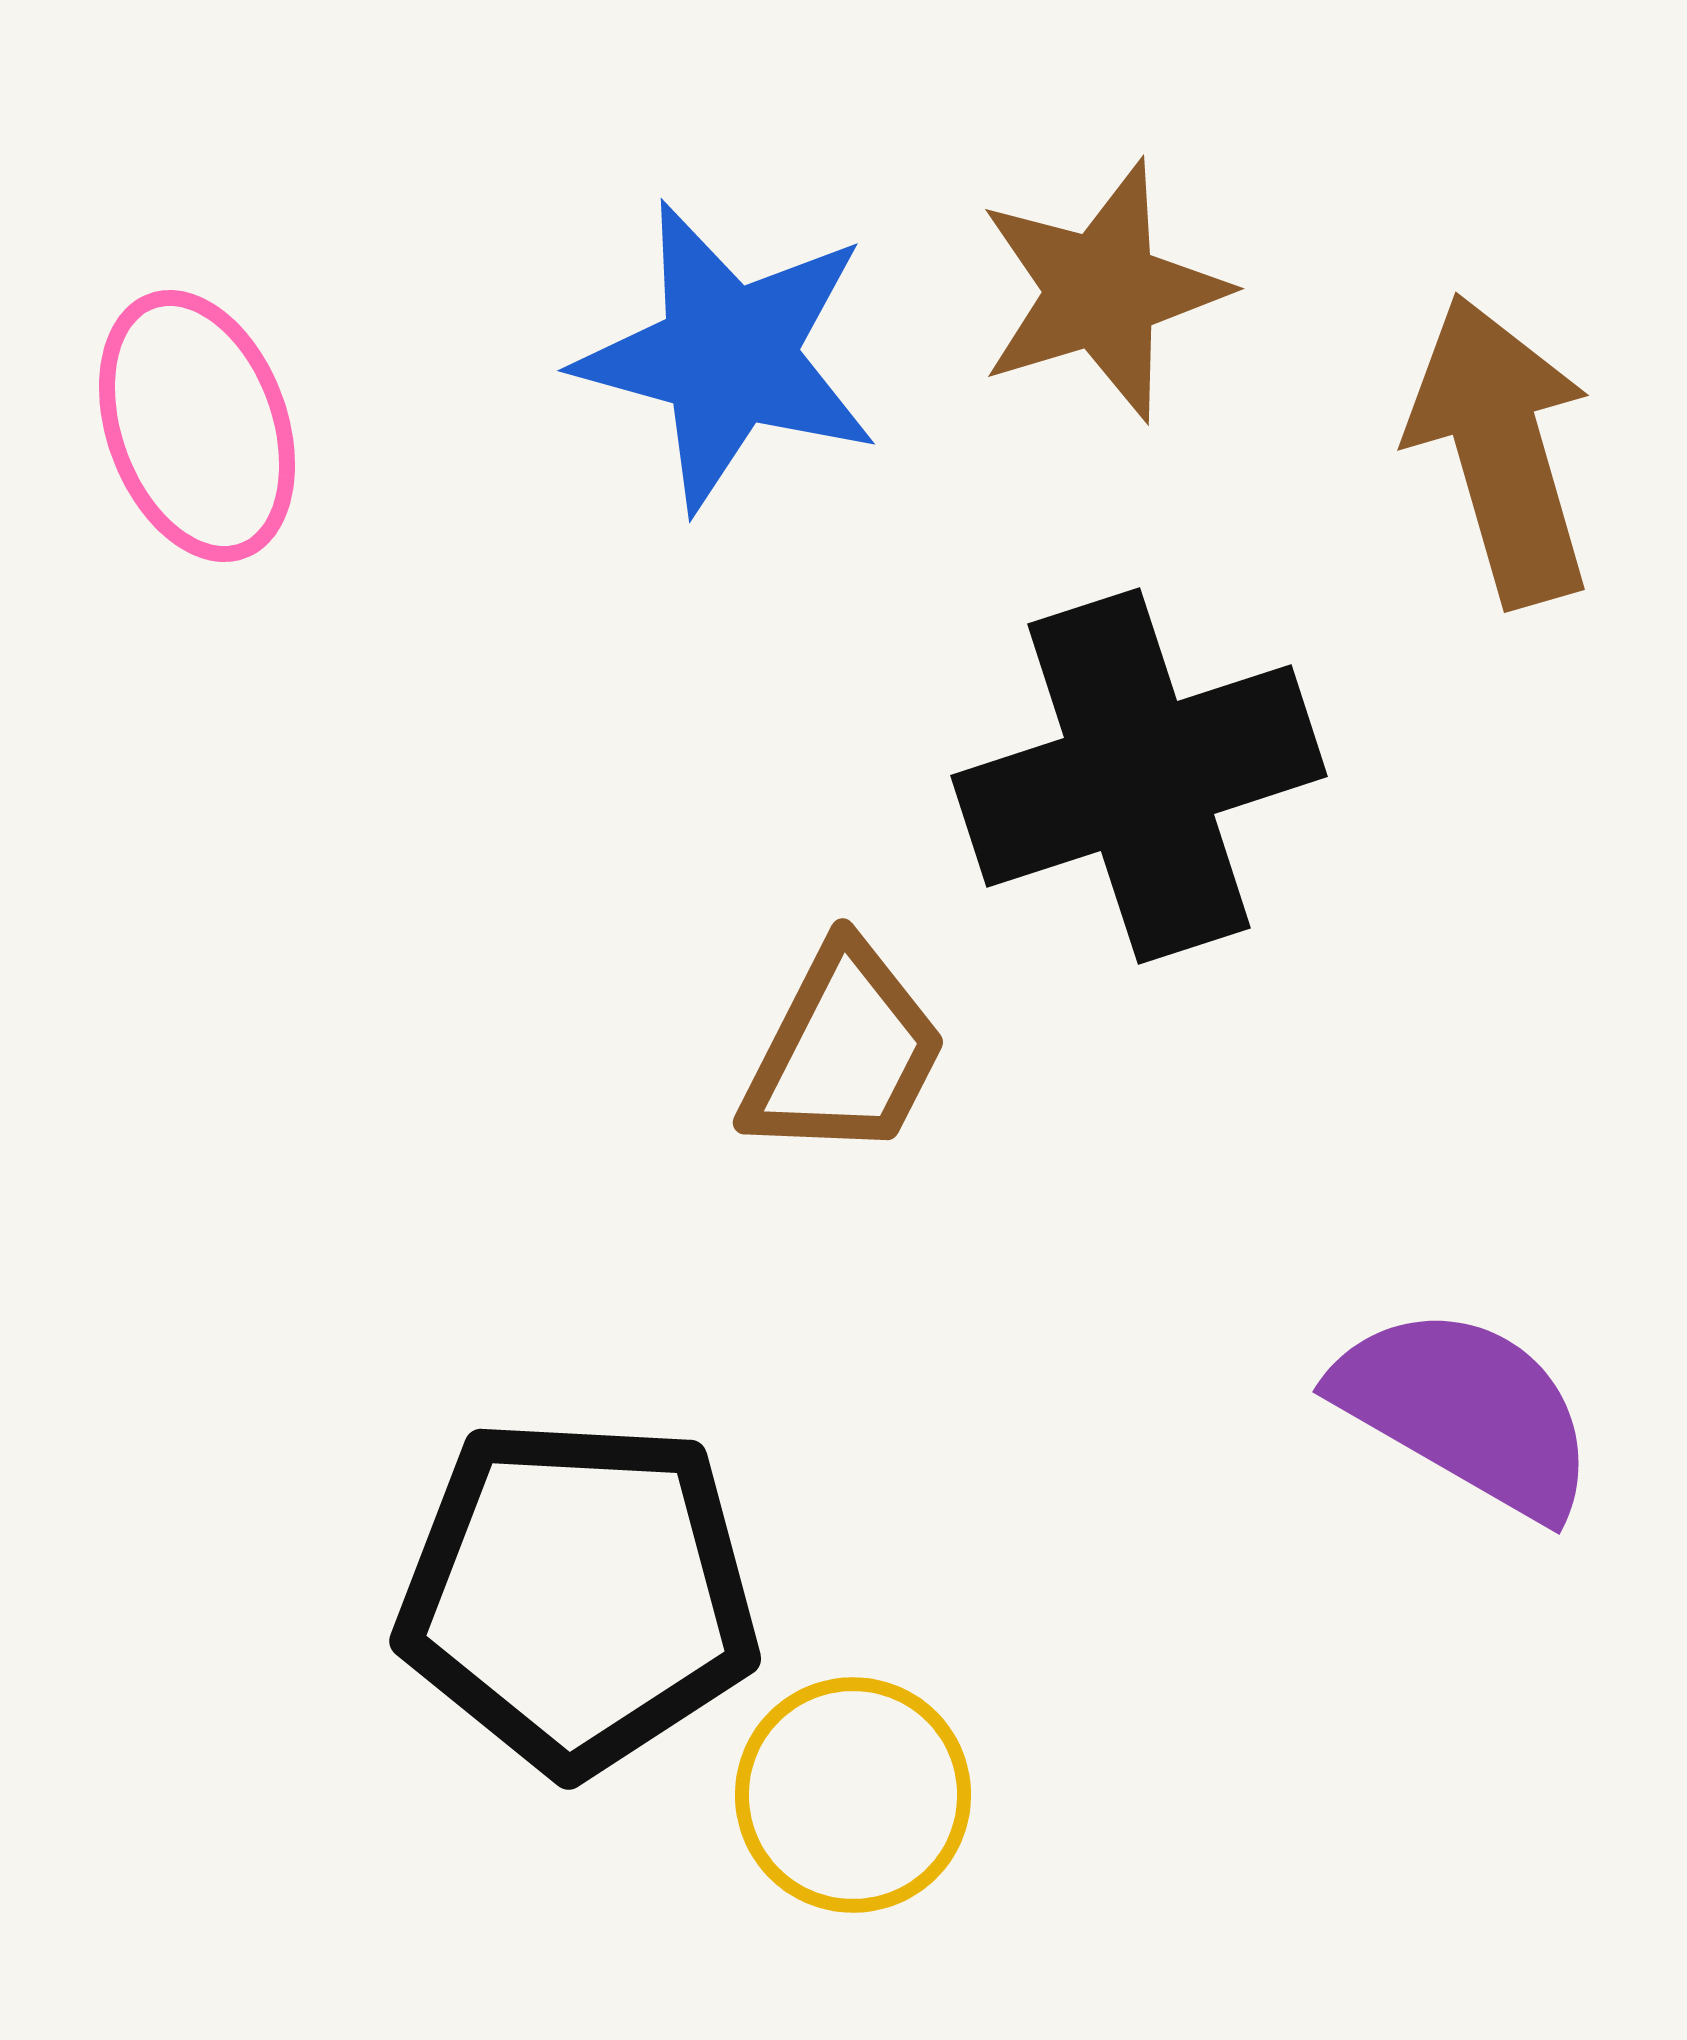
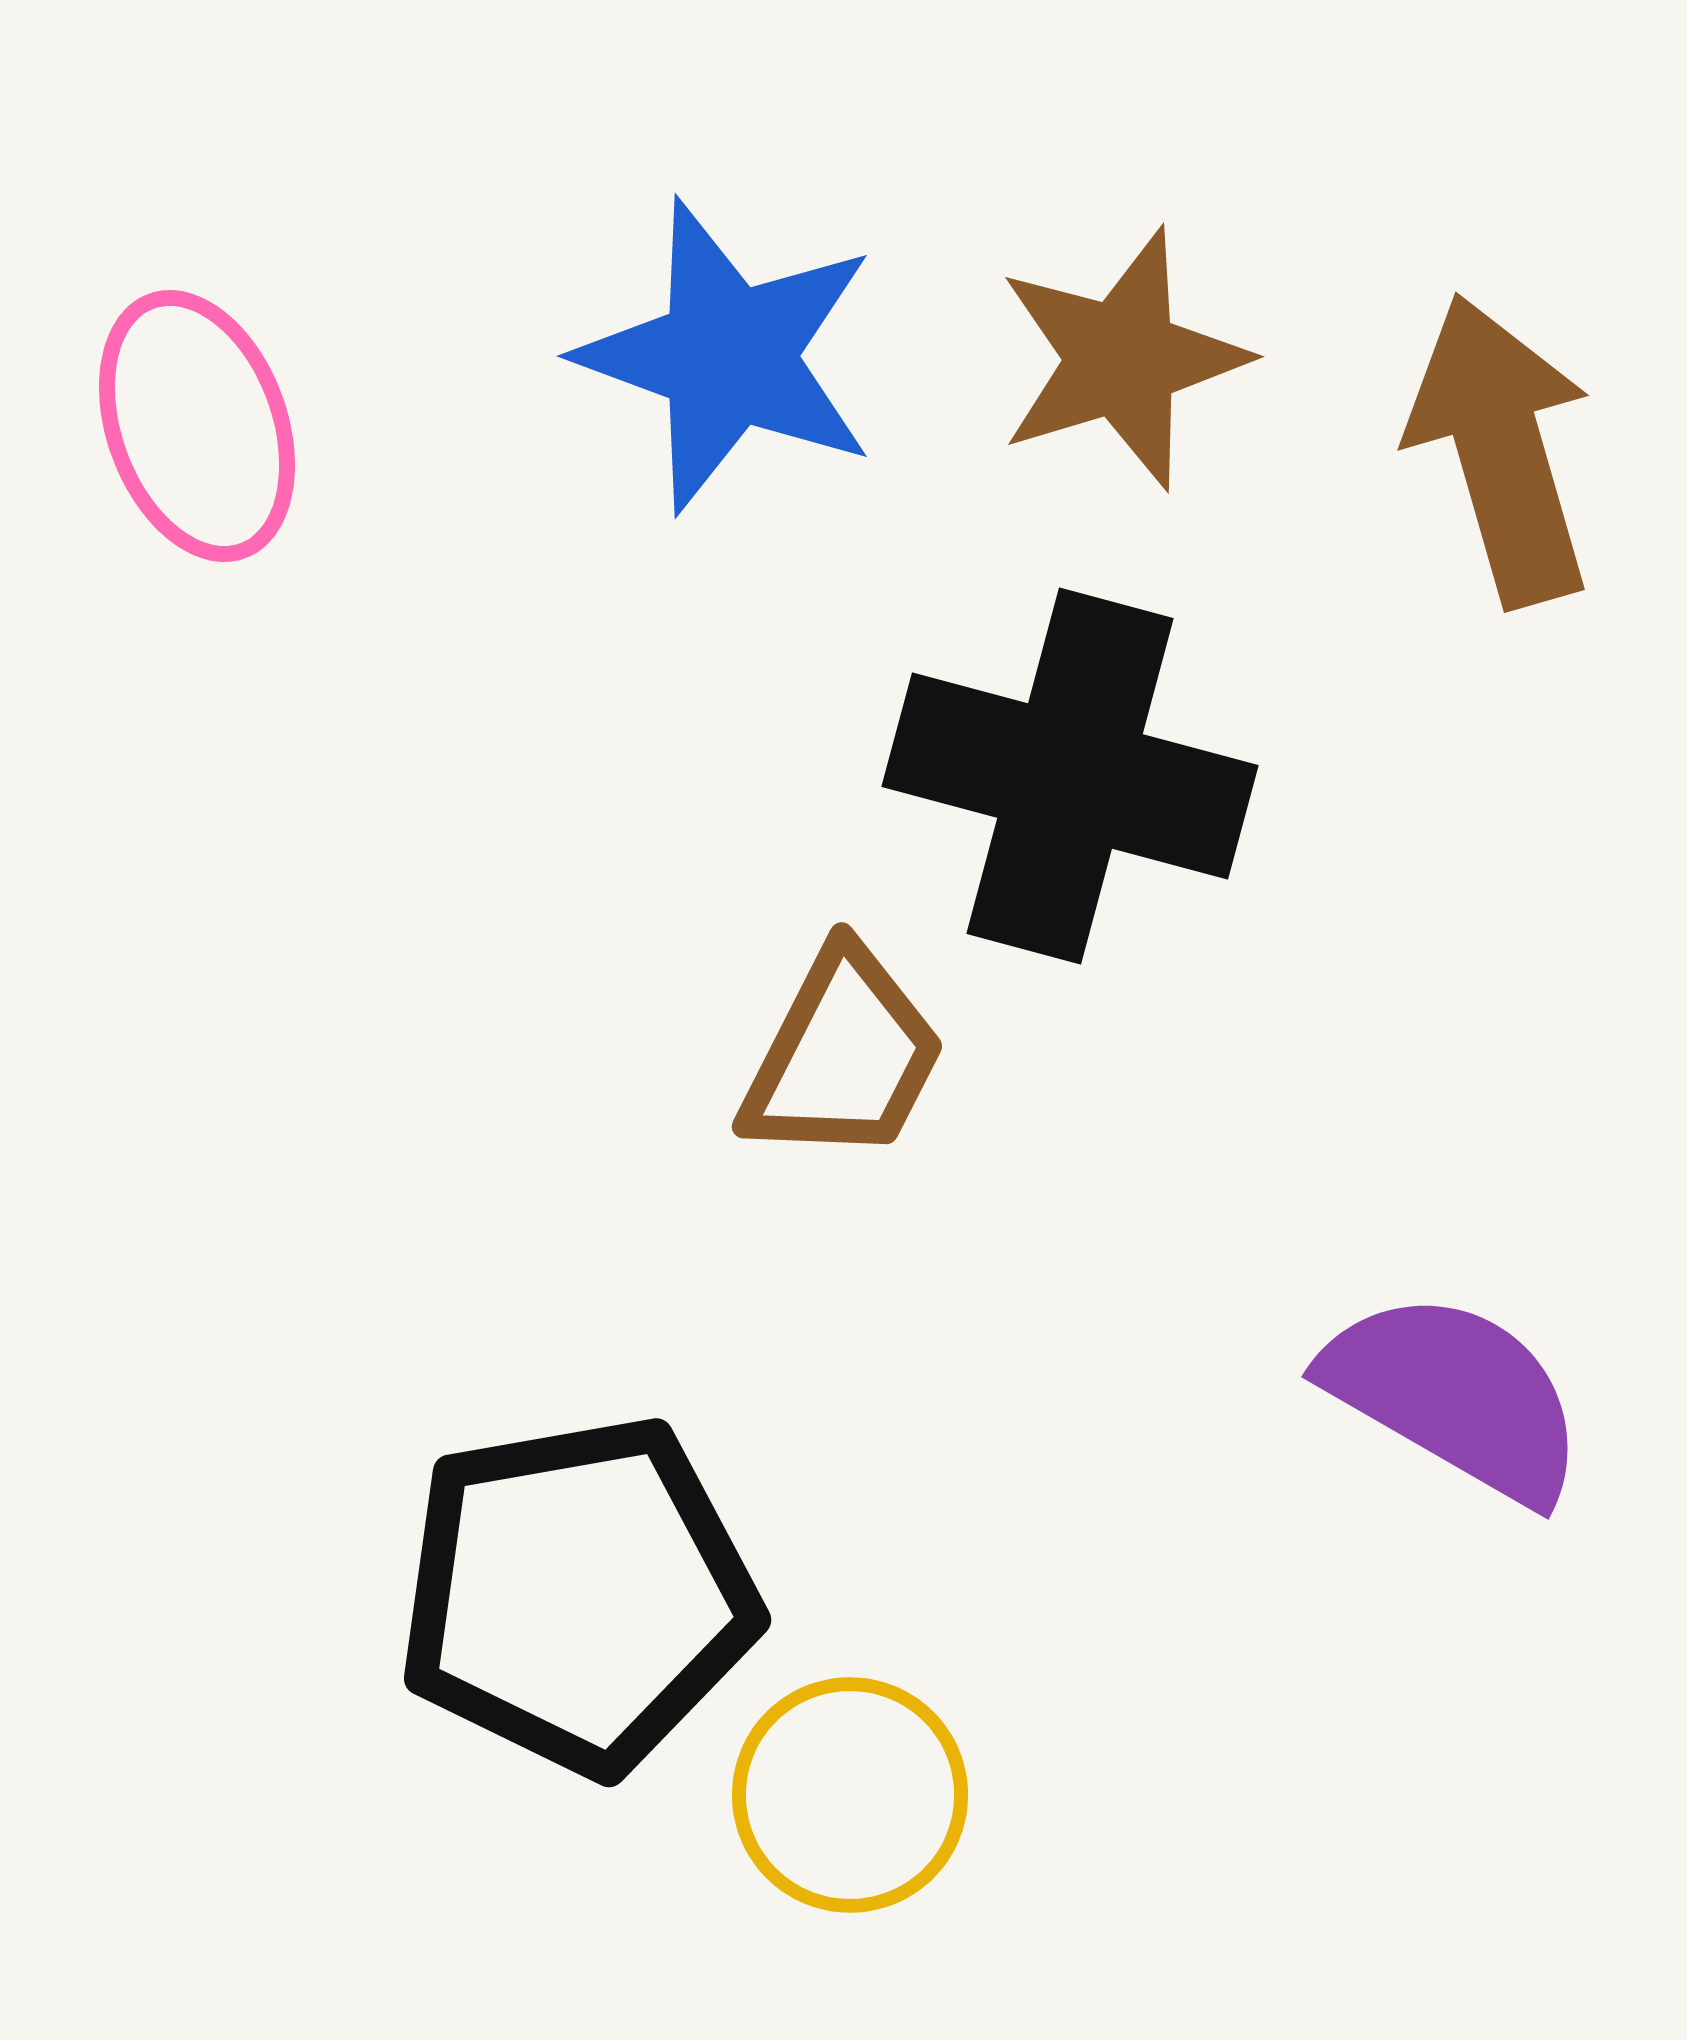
brown star: moved 20 px right, 68 px down
blue star: rotated 5 degrees clockwise
black cross: moved 69 px left; rotated 33 degrees clockwise
brown trapezoid: moved 1 px left, 4 px down
purple semicircle: moved 11 px left, 15 px up
black pentagon: rotated 13 degrees counterclockwise
yellow circle: moved 3 px left
